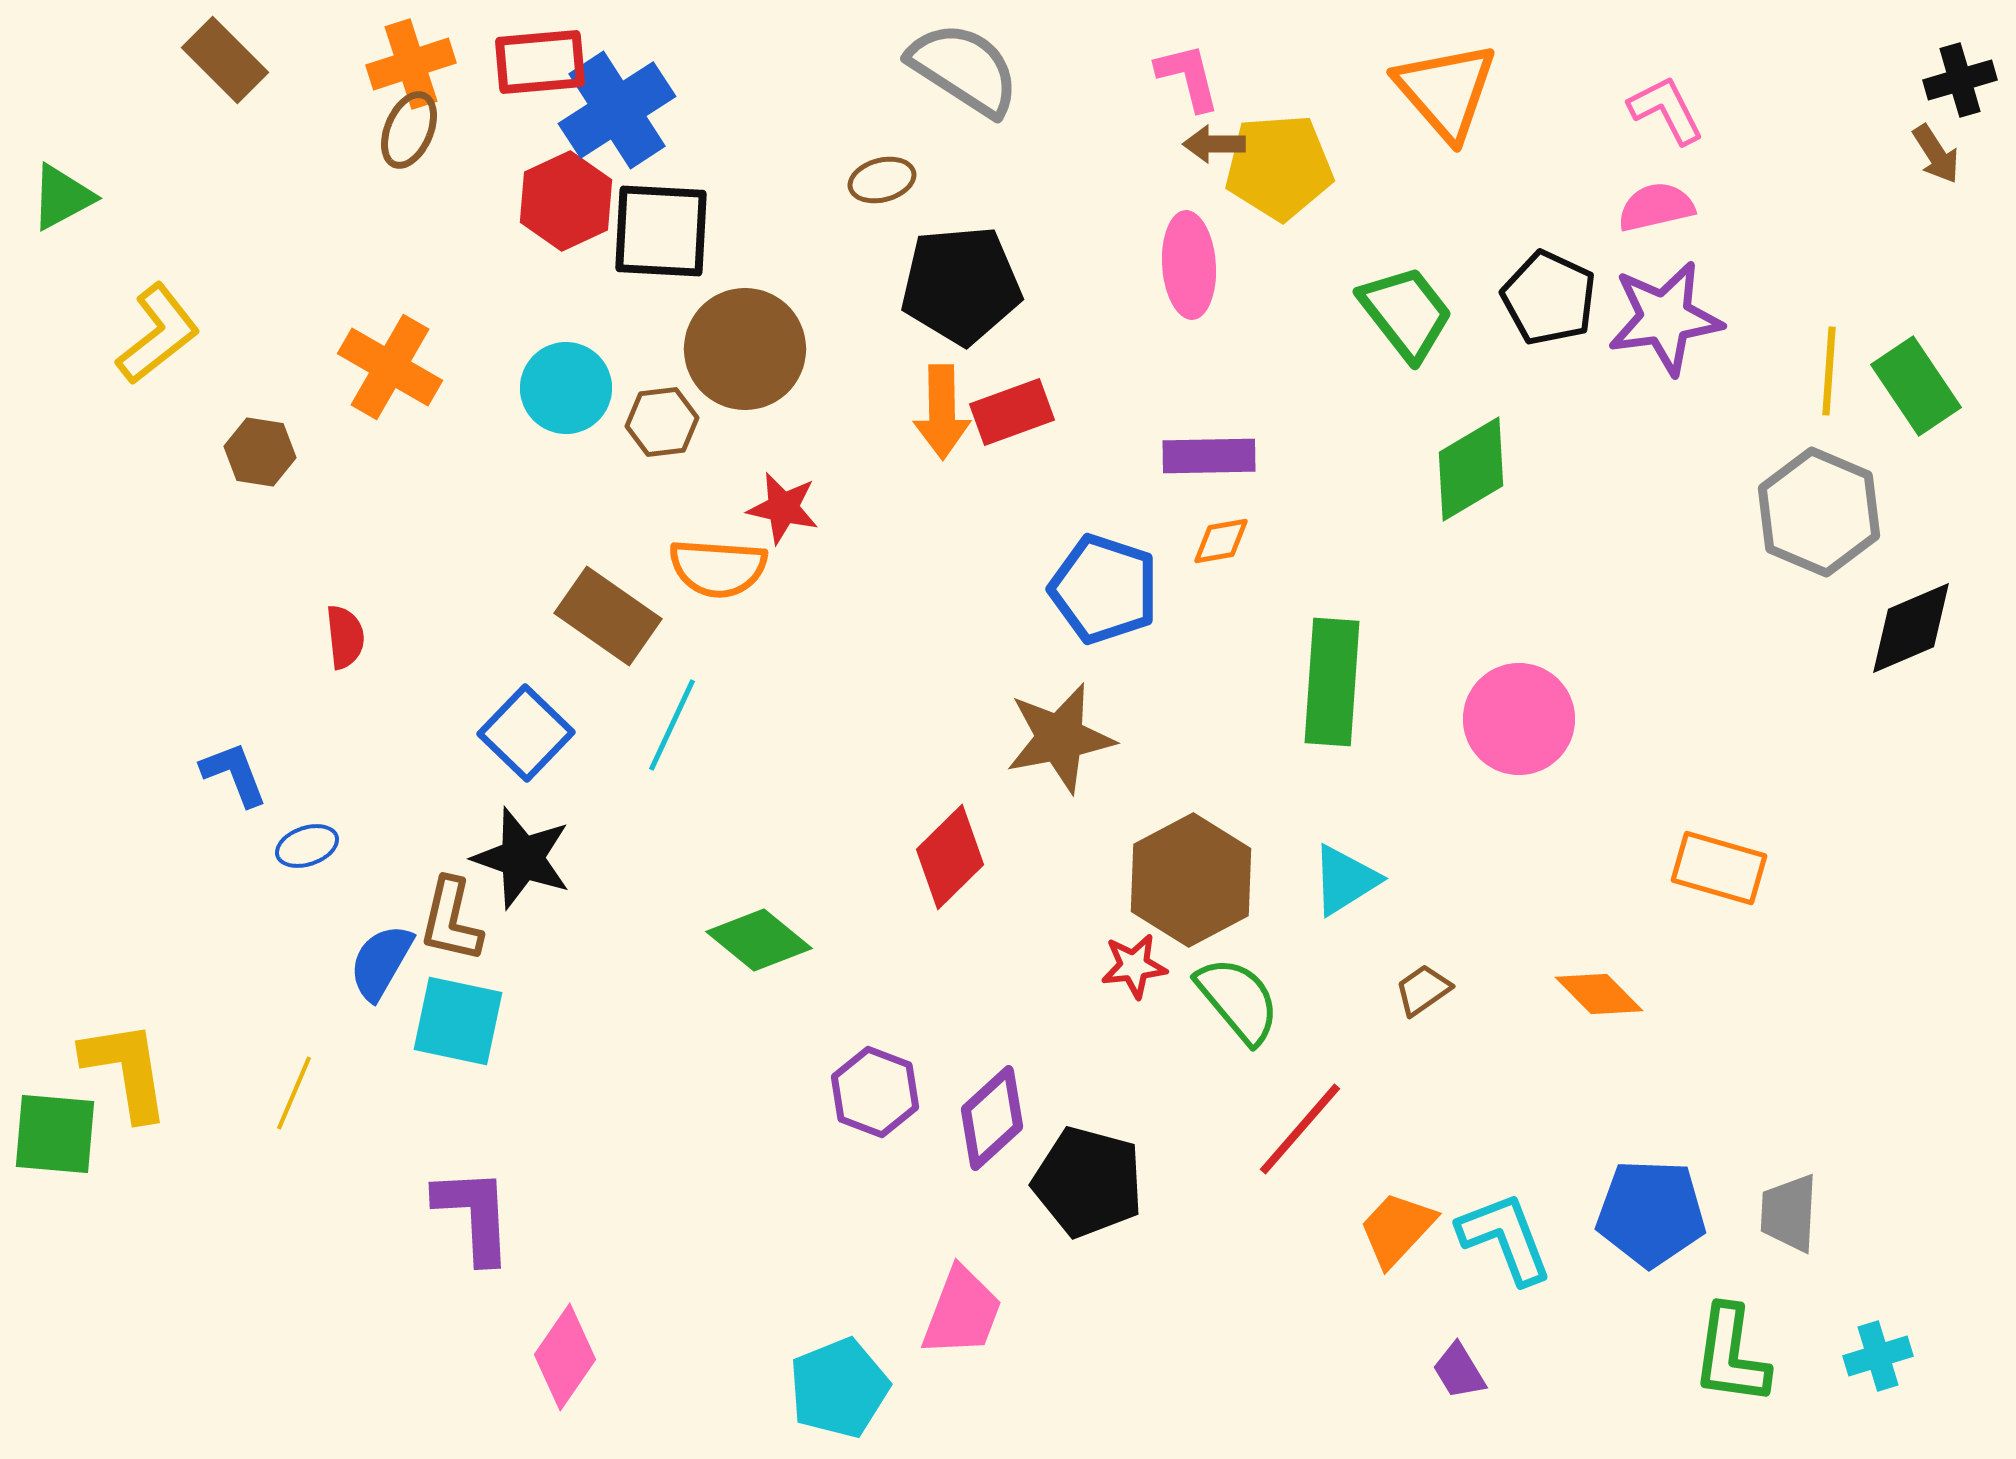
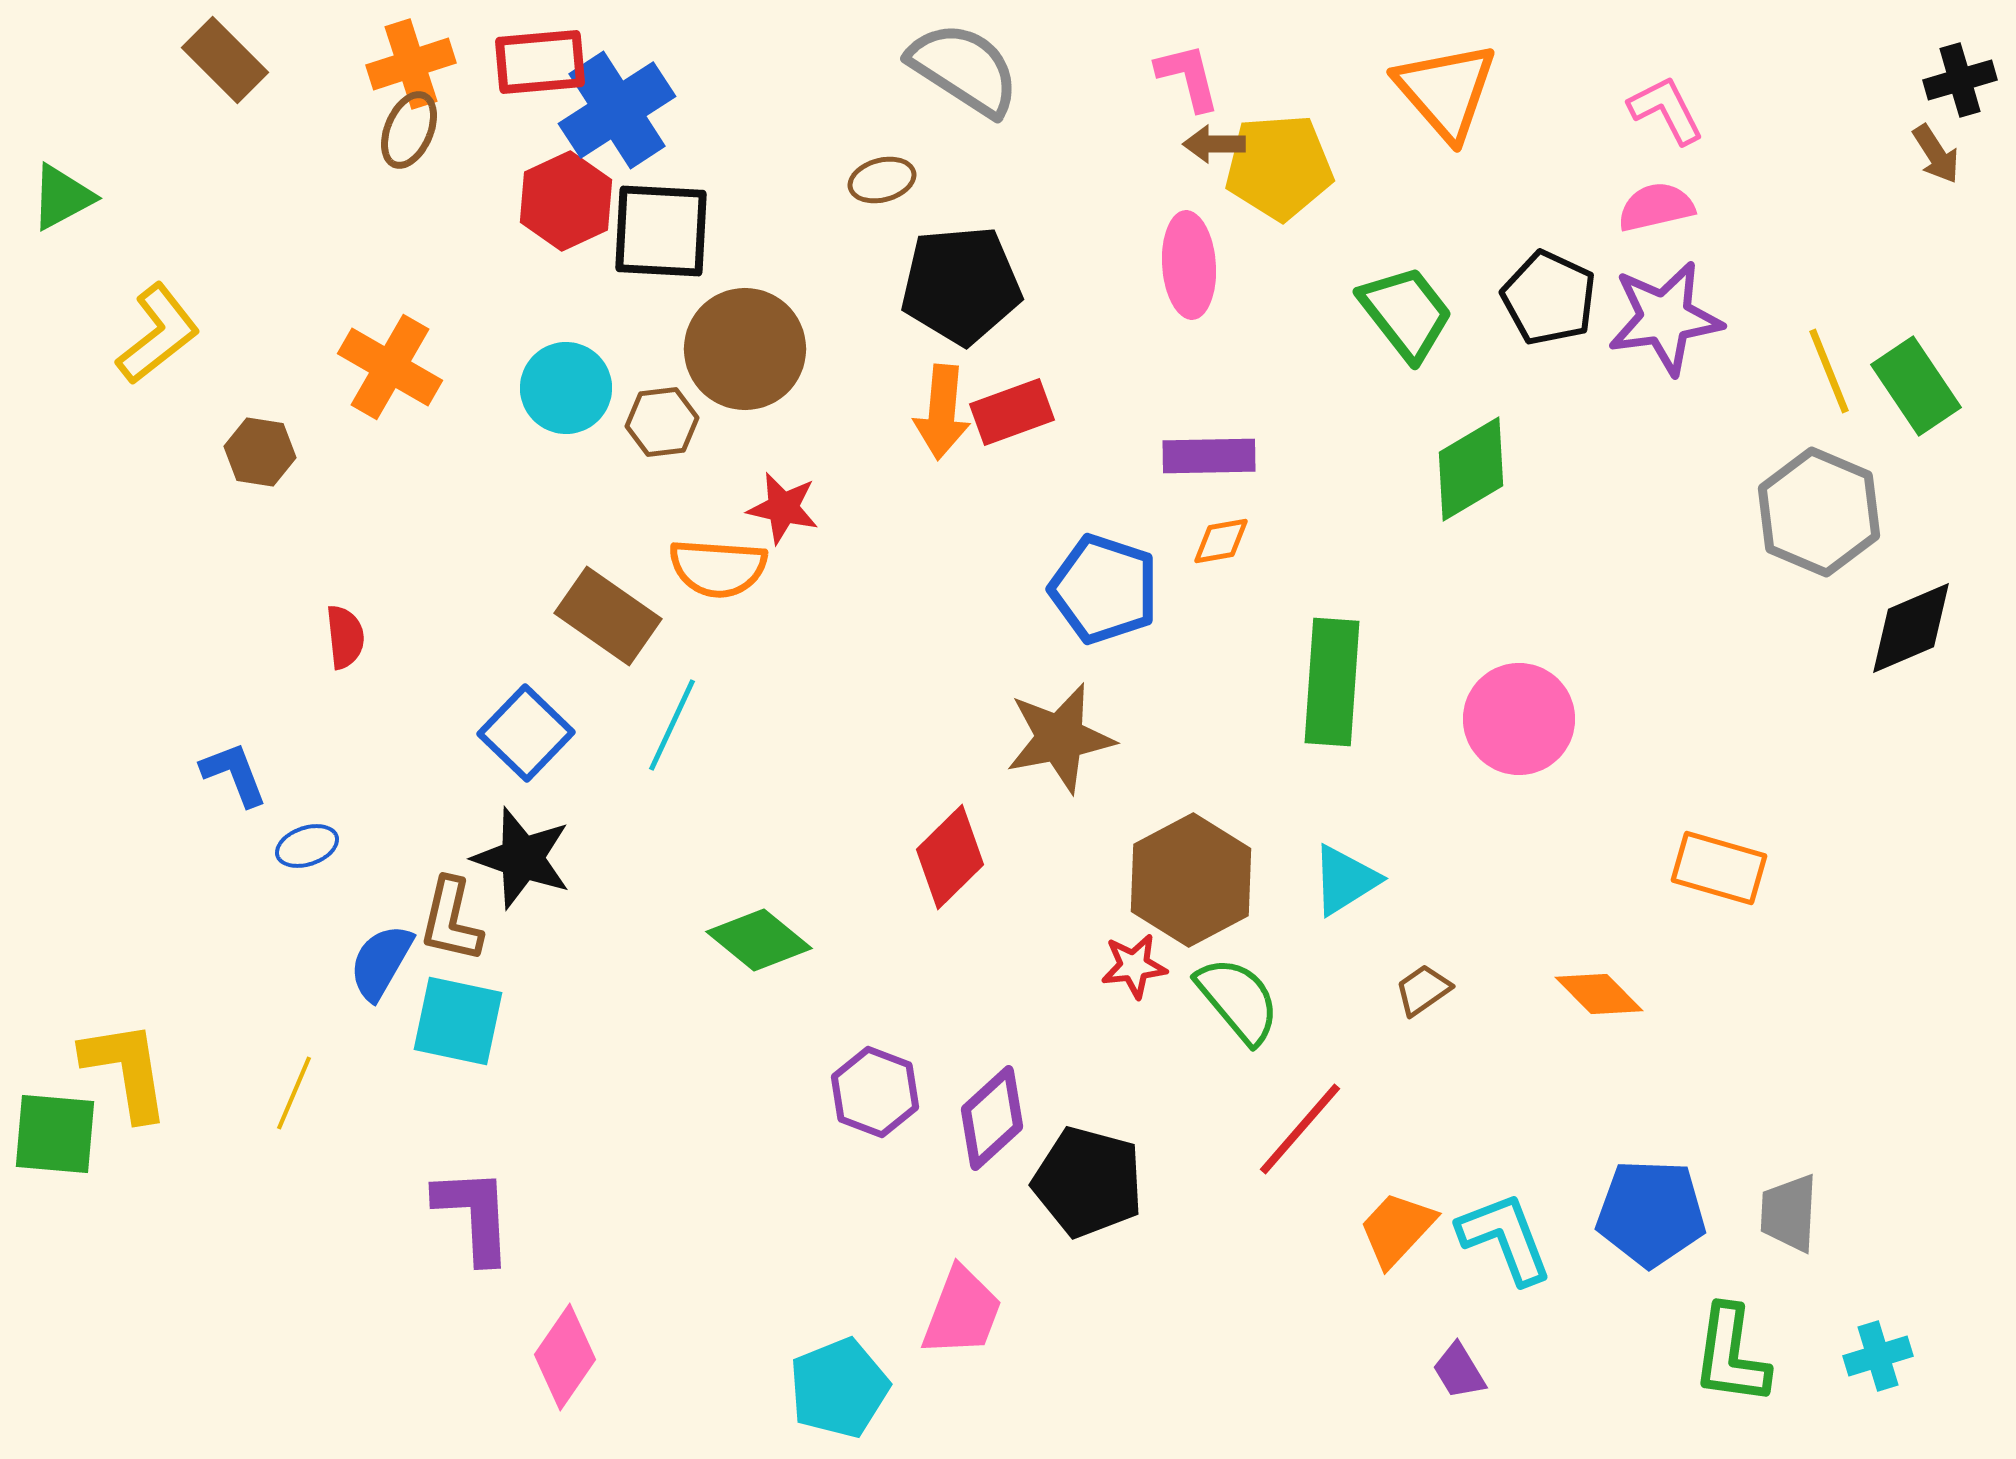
yellow line at (1829, 371): rotated 26 degrees counterclockwise
orange arrow at (942, 412): rotated 6 degrees clockwise
